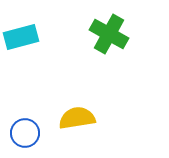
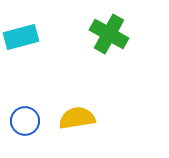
blue circle: moved 12 px up
